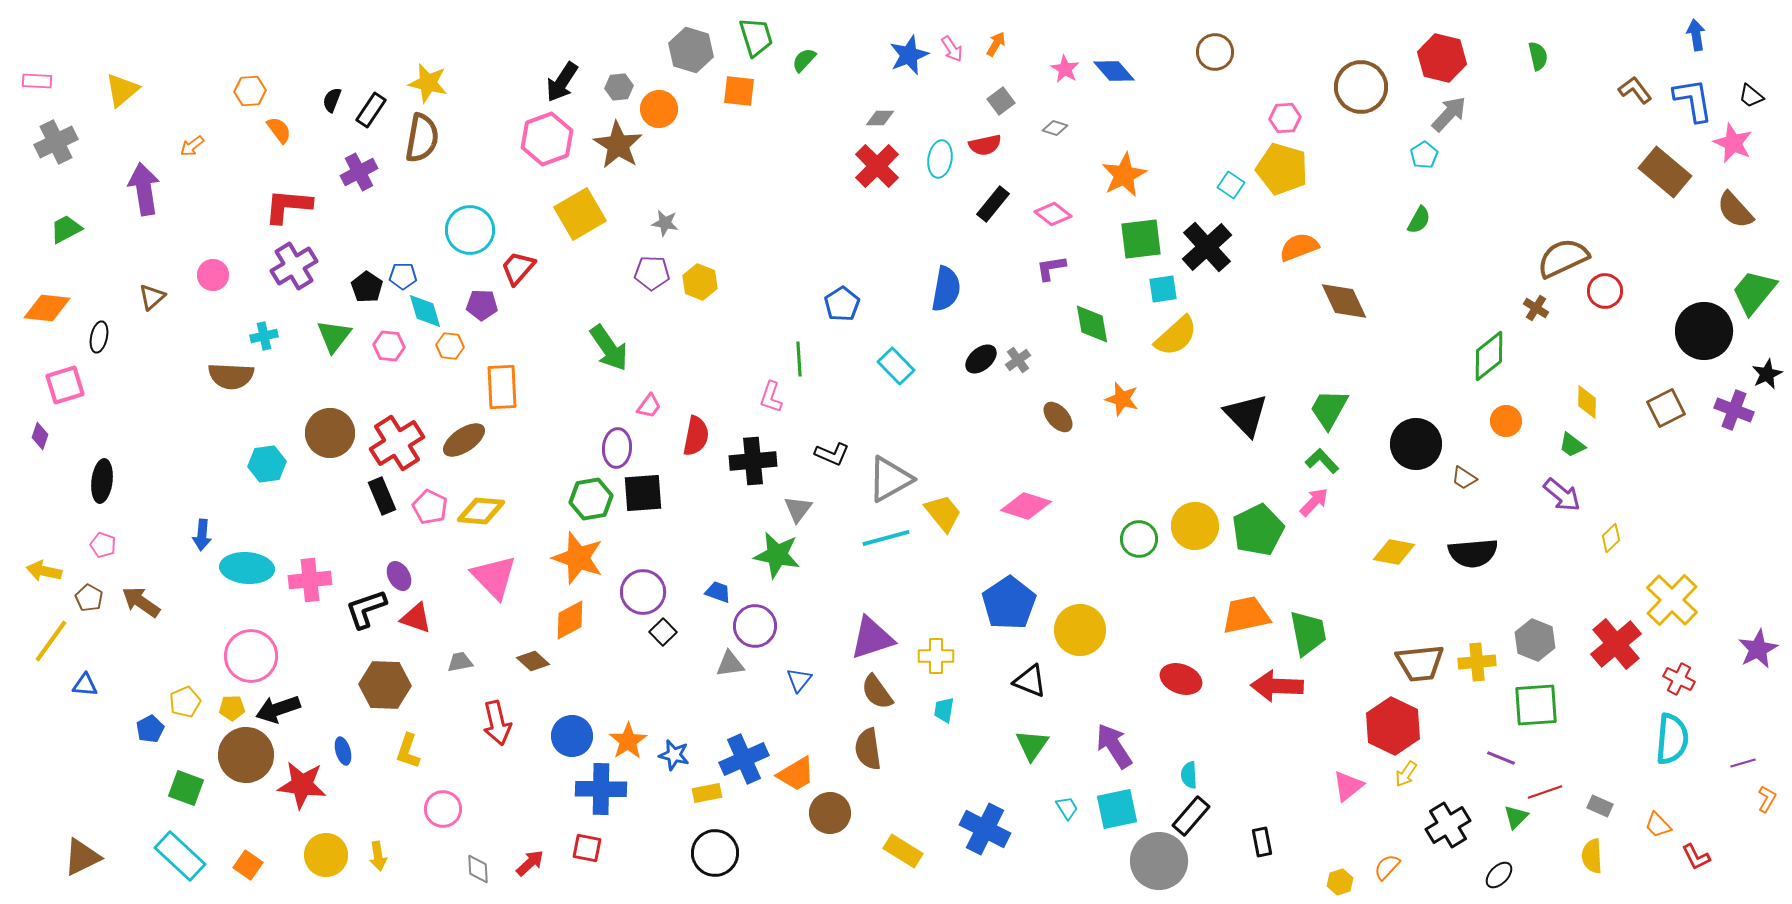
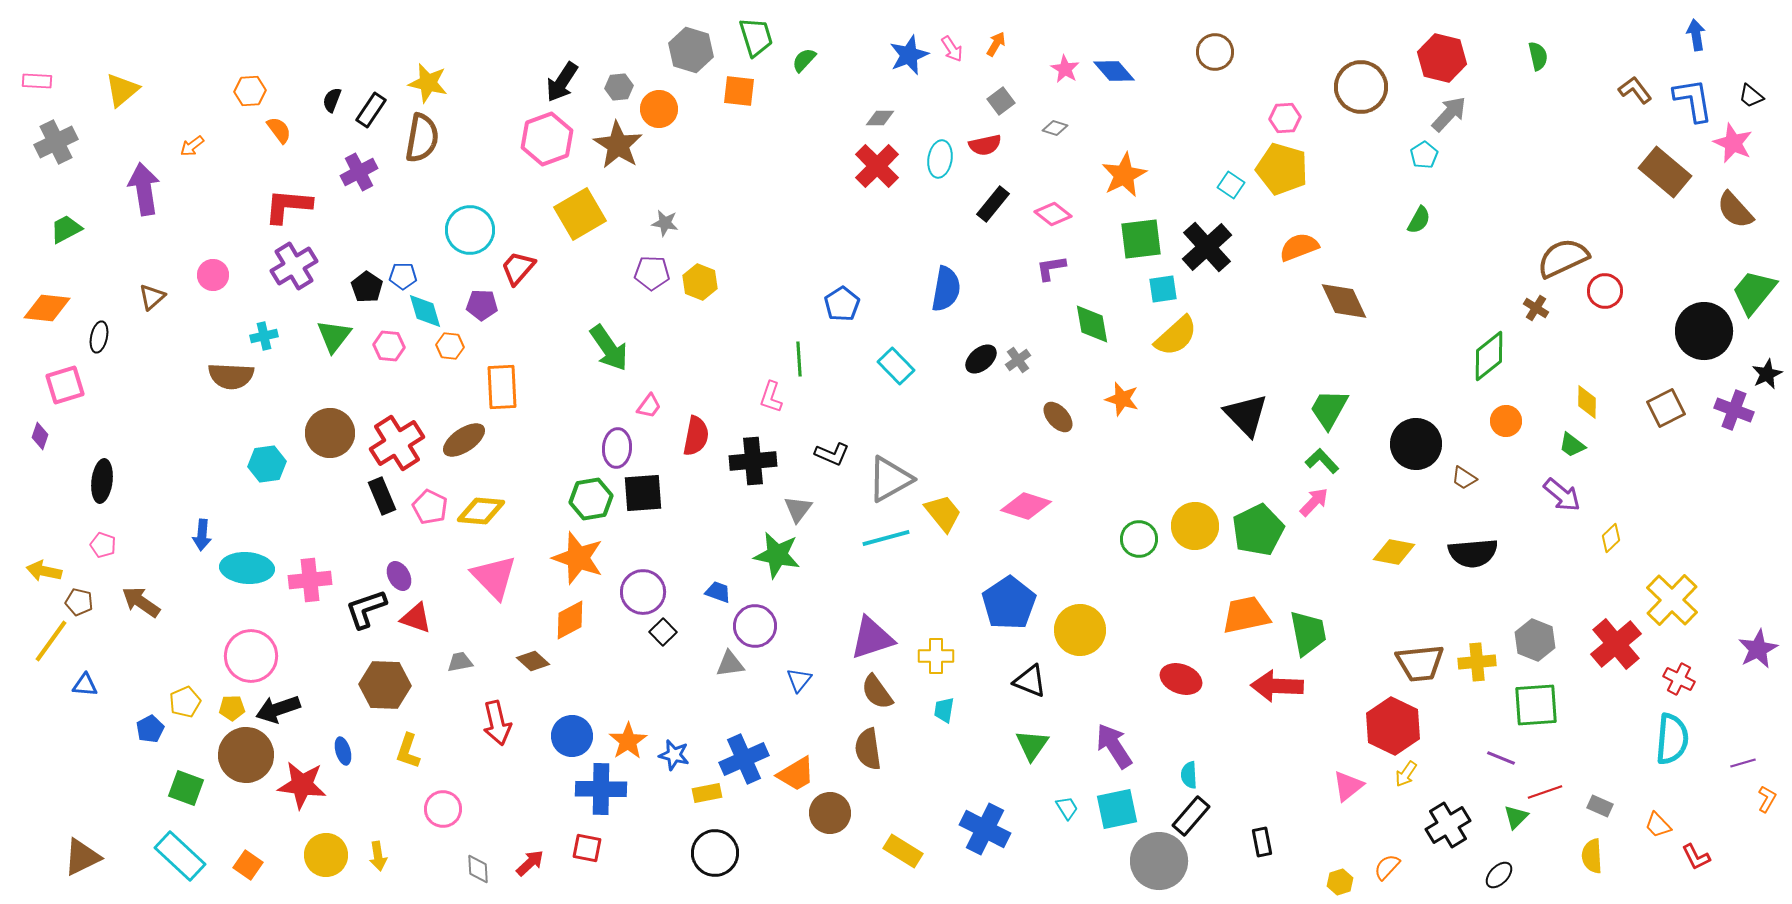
brown pentagon at (89, 598): moved 10 px left, 4 px down; rotated 16 degrees counterclockwise
